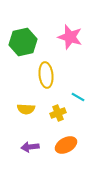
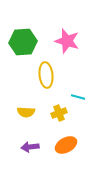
pink star: moved 3 px left, 4 px down
green hexagon: rotated 8 degrees clockwise
cyan line: rotated 16 degrees counterclockwise
yellow semicircle: moved 3 px down
yellow cross: moved 1 px right
